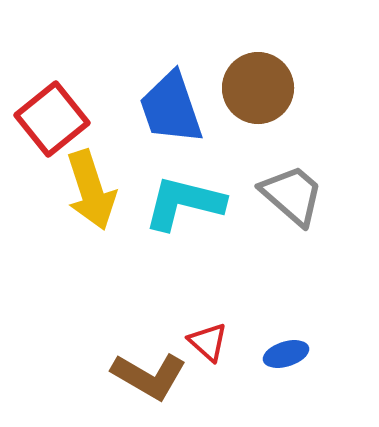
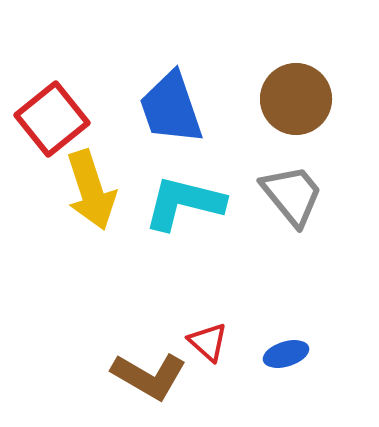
brown circle: moved 38 px right, 11 px down
gray trapezoid: rotated 10 degrees clockwise
